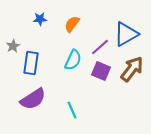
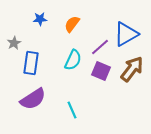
gray star: moved 1 px right, 3 px up
